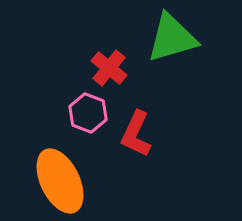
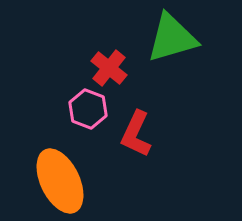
pink hexagon: moved 4 px up
